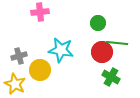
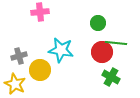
green line: moved 1 px left
